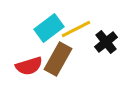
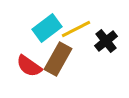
cyan rectangle: moved 2 px left
black cross: moved 1 px up
red semicircle: rotated 52 degrees clockwise
